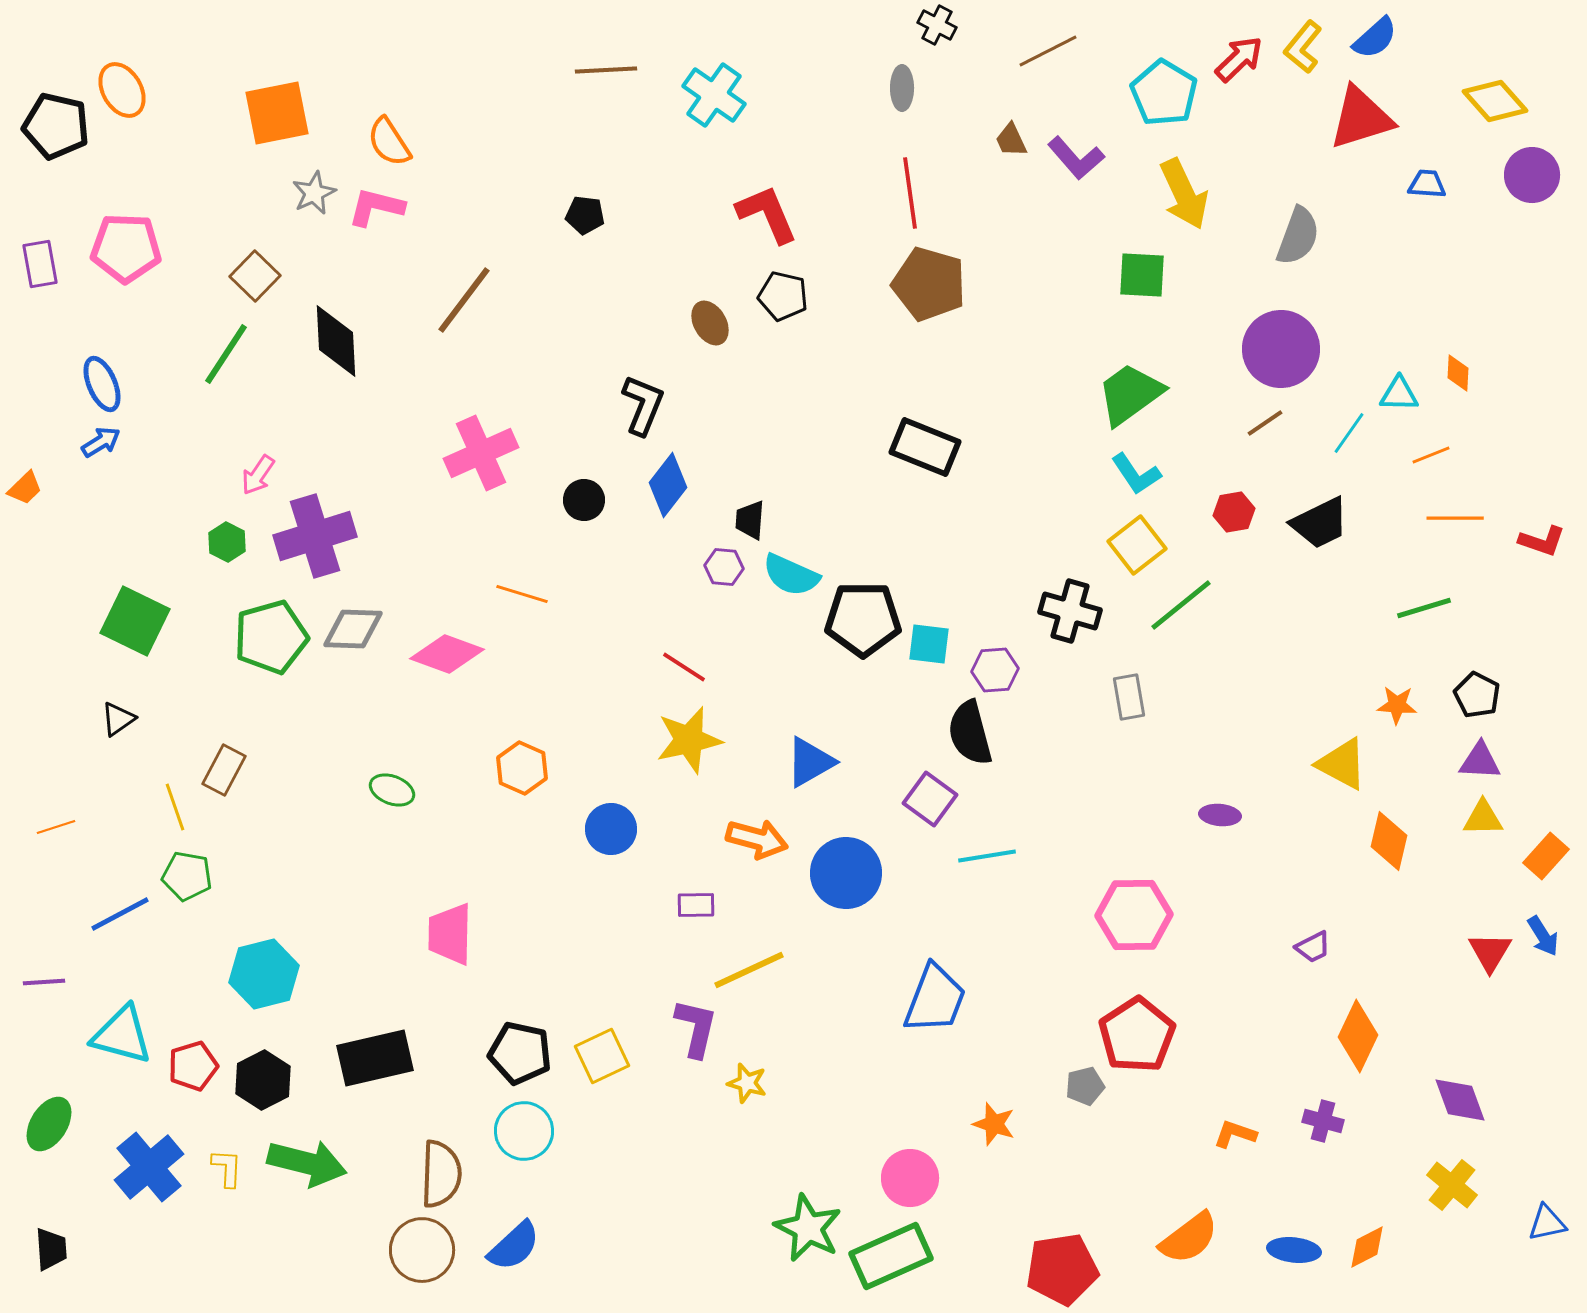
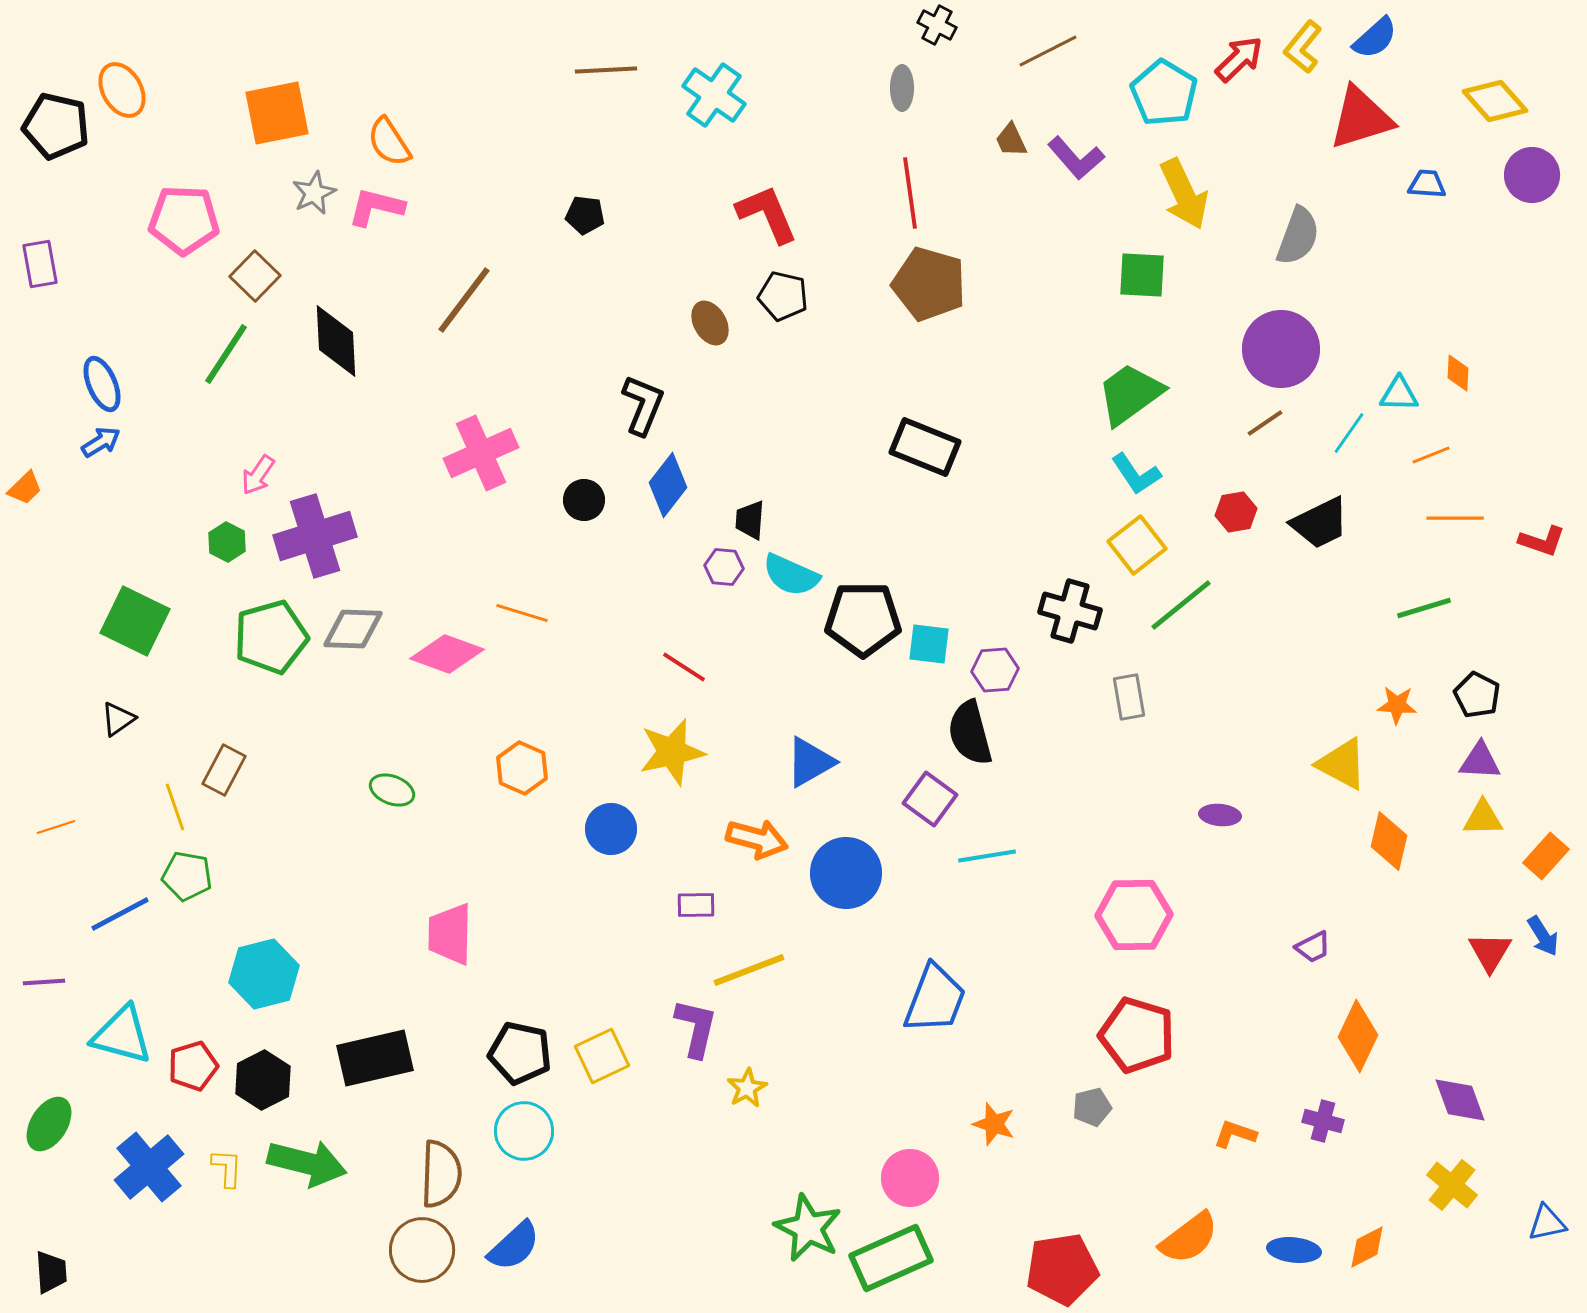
pink pentagon at (126, 248): moved 58 px right, 28 px up
red hexagon at (1234, 512): moved 2 px right
orange line at (522, 594): moved 19 px down
yellow star at (689, 740): moved 17 px left, 12 px down
yellow line at (749, 970): rotated 4 degrees clockwise
red pentagon at (1137, 1035): rotated 22 degrees counterclockwise
yellow star at (747, 1083): moved 5 px down; rotated 27 degrees clockwise
gray pentagon at (1085, 1086): moved 7 px right, 21 px down
black trapezoid at (51, 1249): moved 23 px down
green rectangle at (891, 1256): moved 2 px down
